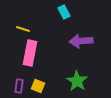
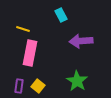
cyan rectangle: moved 3 px left, 3 px down
yellow square: rotated 16 degrees clockwise
